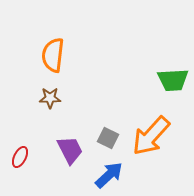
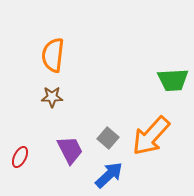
brown star: moved 2 px right, 1 px up
gray square: rotated 15 degrees clockwise
